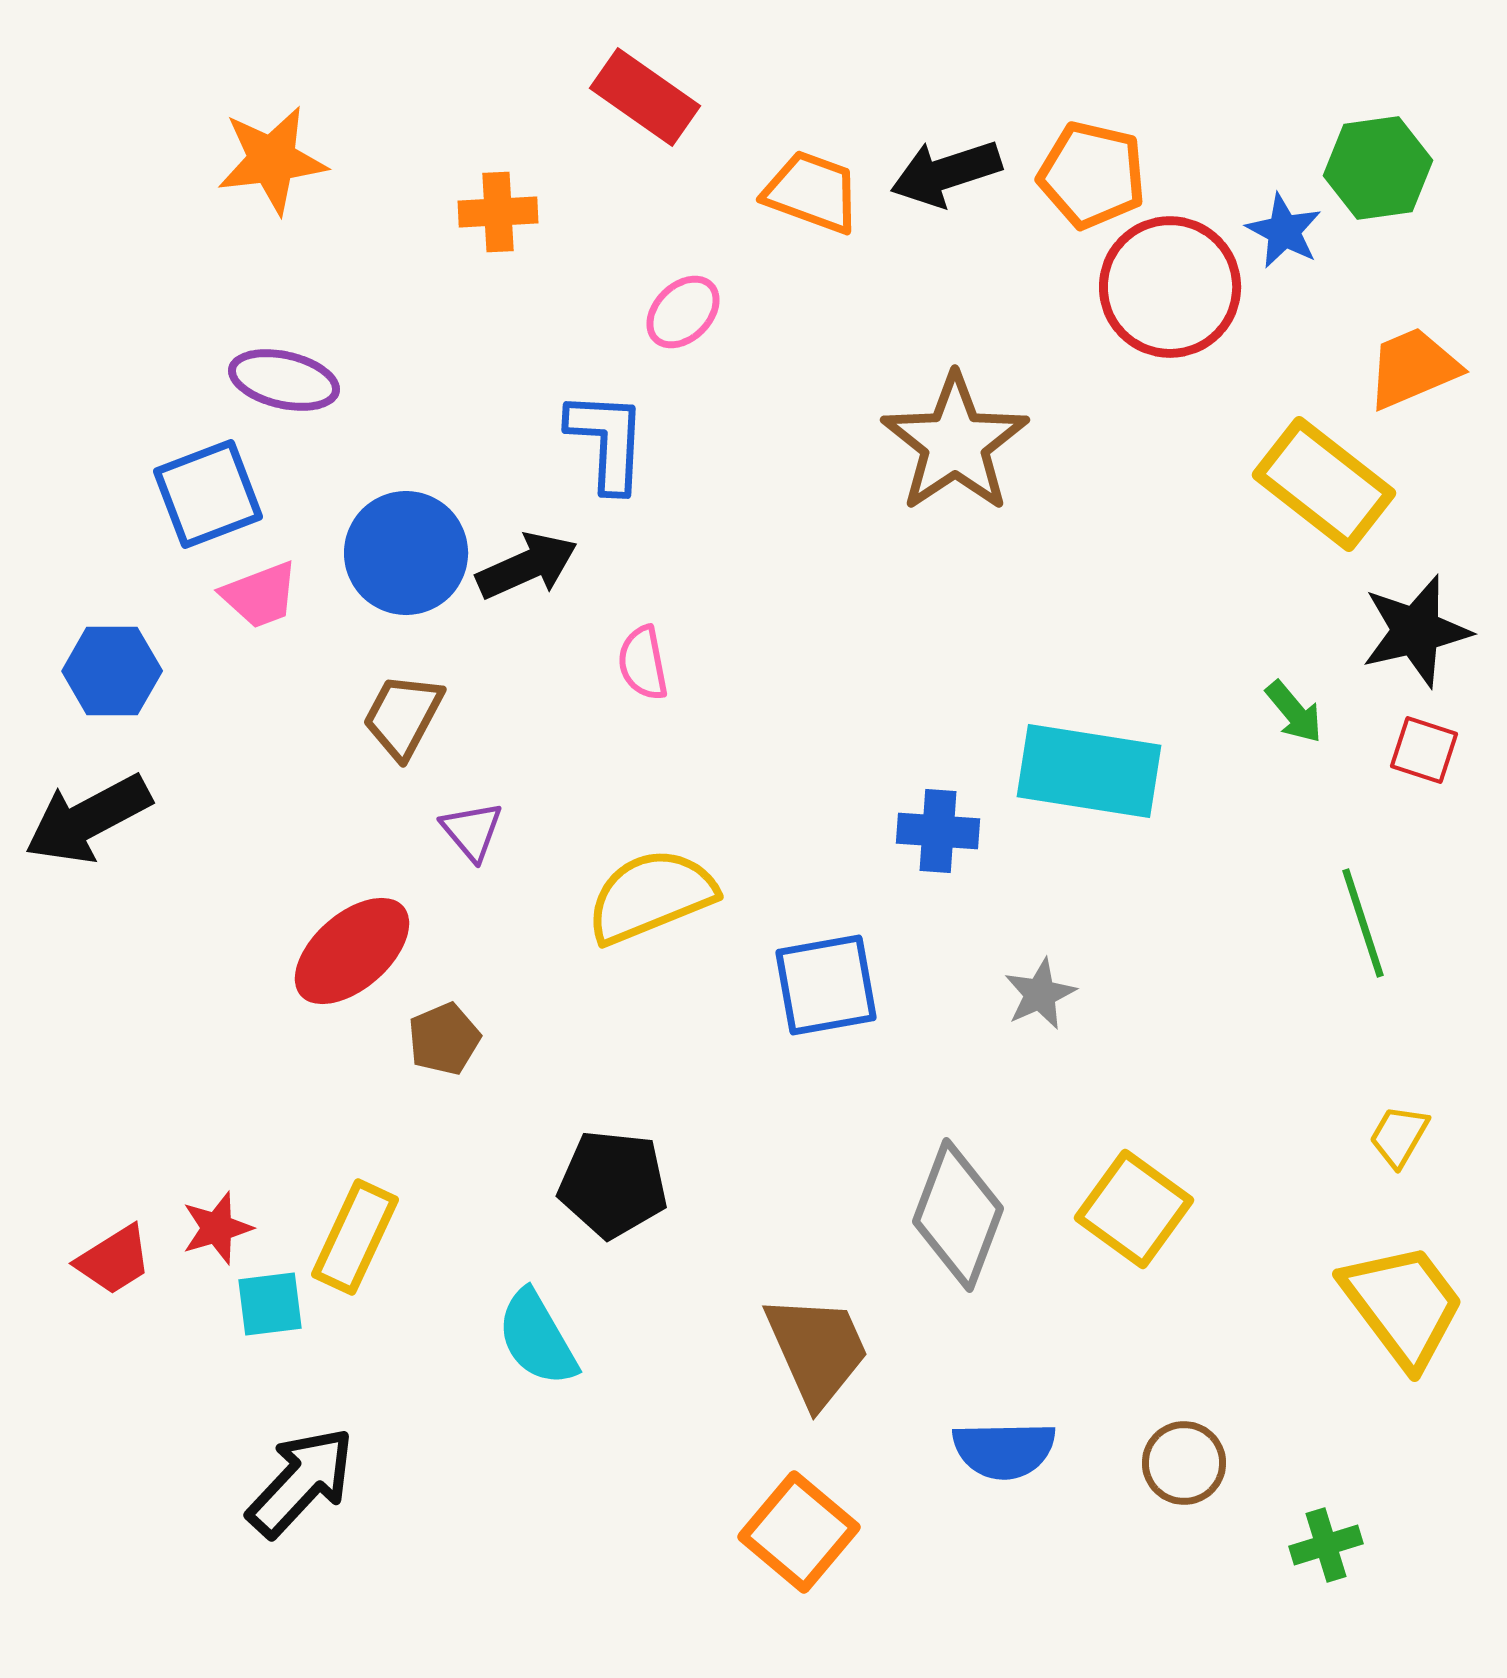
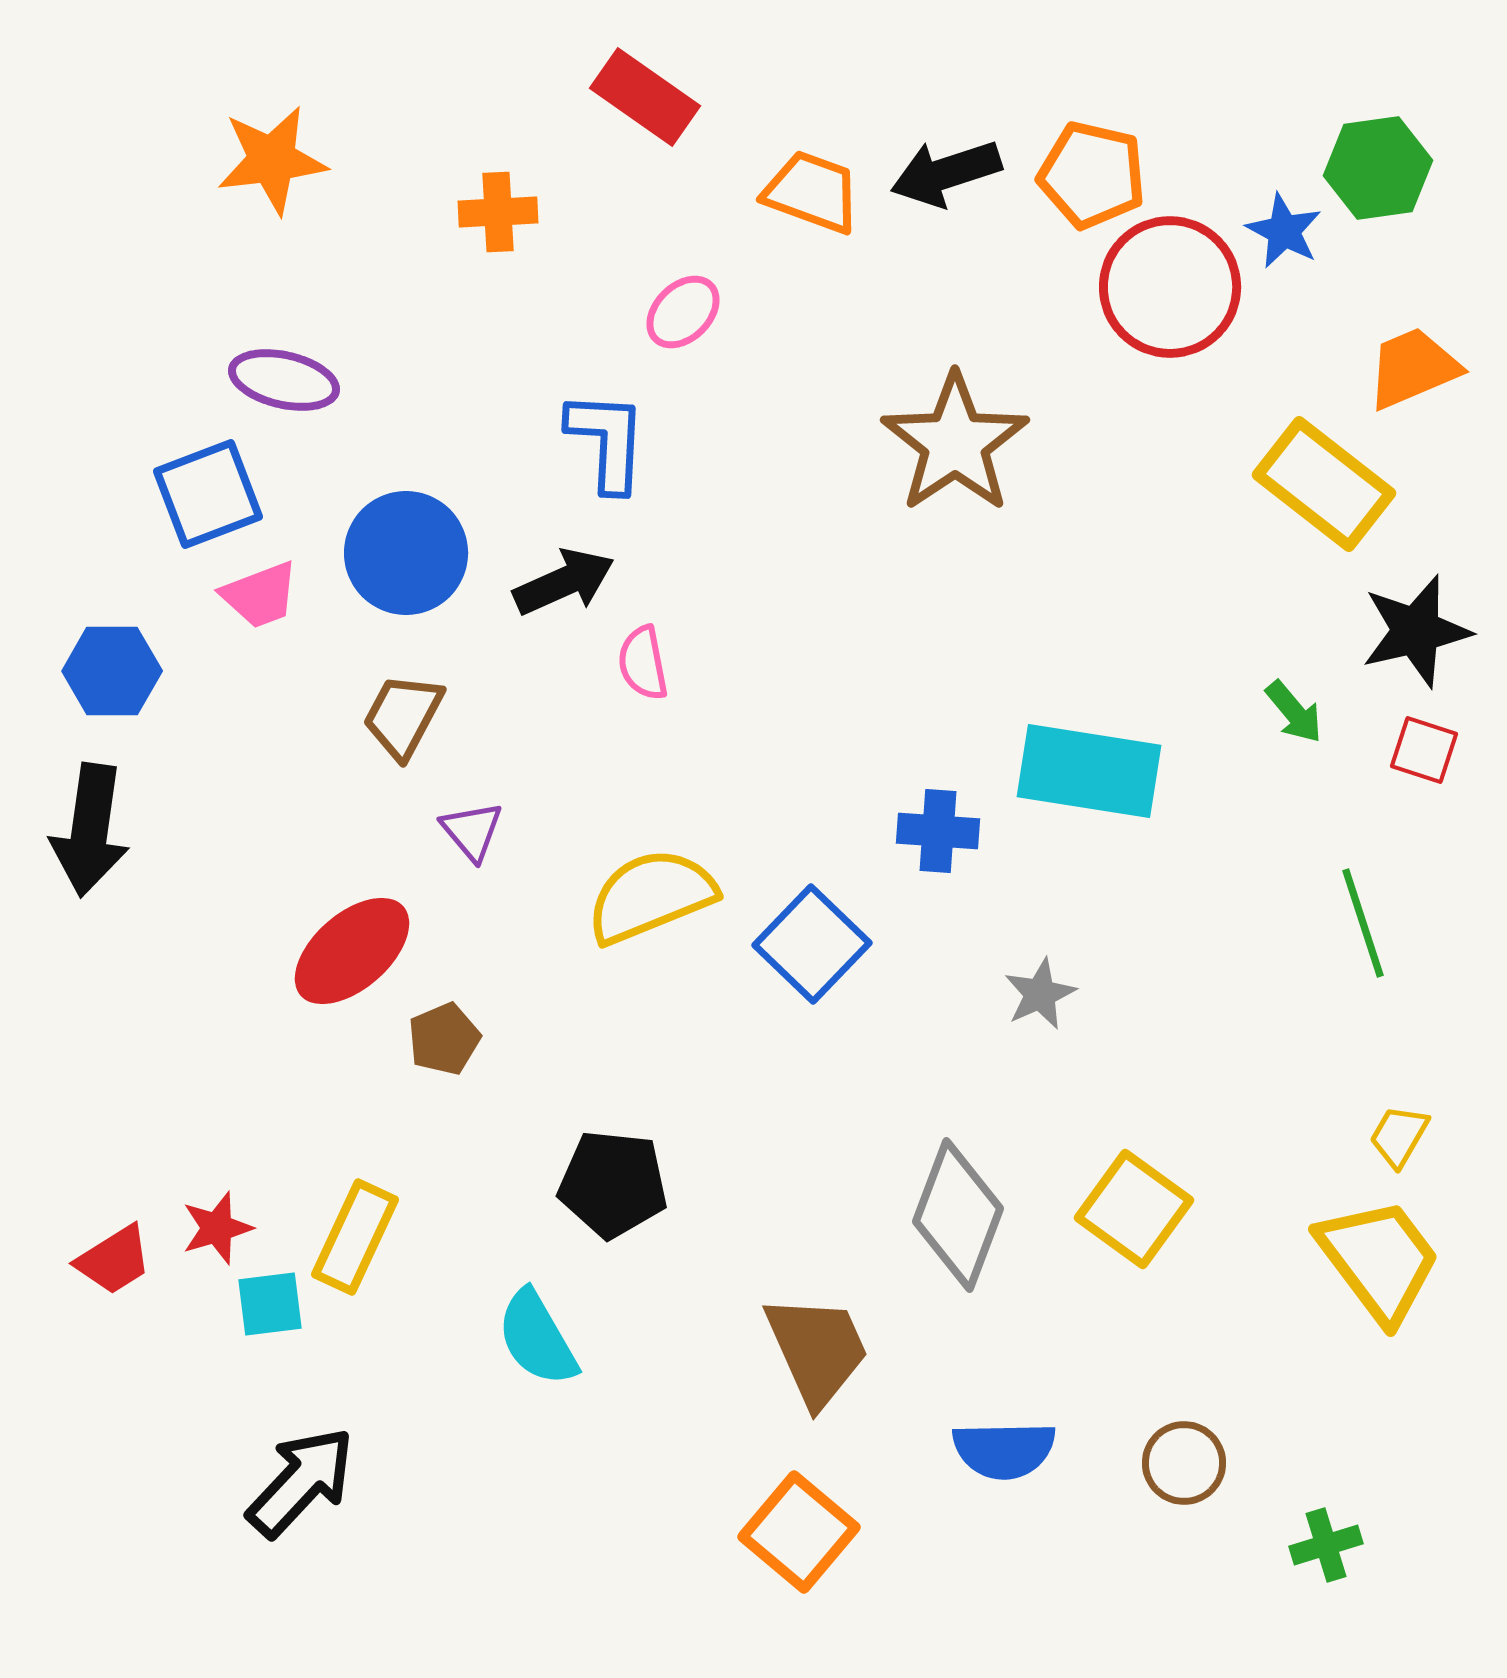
black arrow at (527, 566): moved 37 px right, 16 px down
black arrow at (88, 819): moved 2 px right, 11 px down; rotated 54 degrees counterclockwise
blue square at (826, 985): moved 14 px left, 41 px up; rotated 36 degrees counterclockwise
yellow trapezoid at (1403, 1305): moved 24 px left, 45 px up
